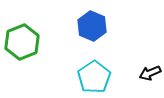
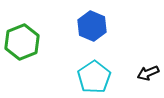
black arrow: moved 2 px left
